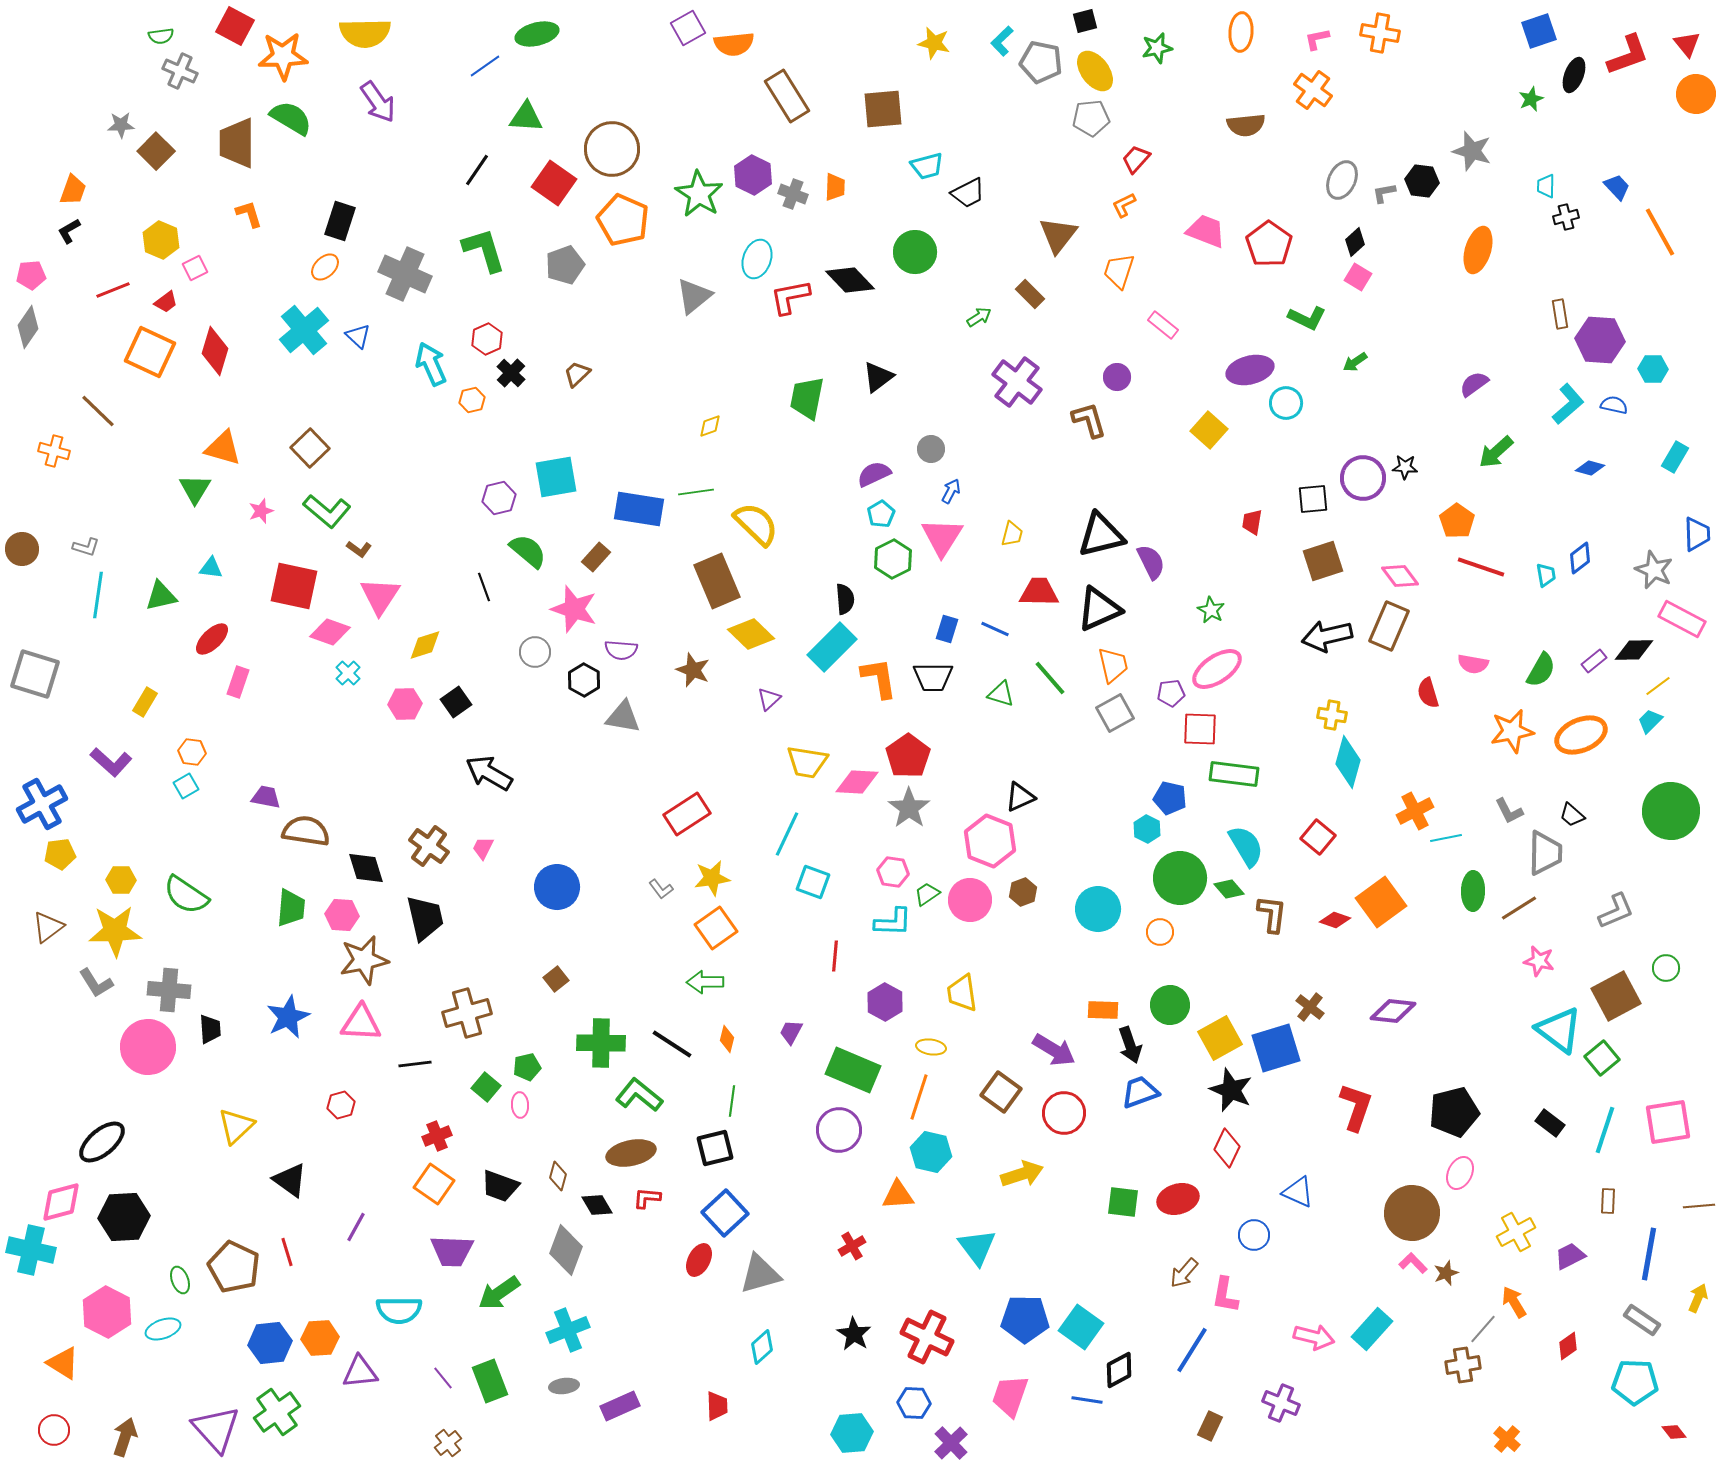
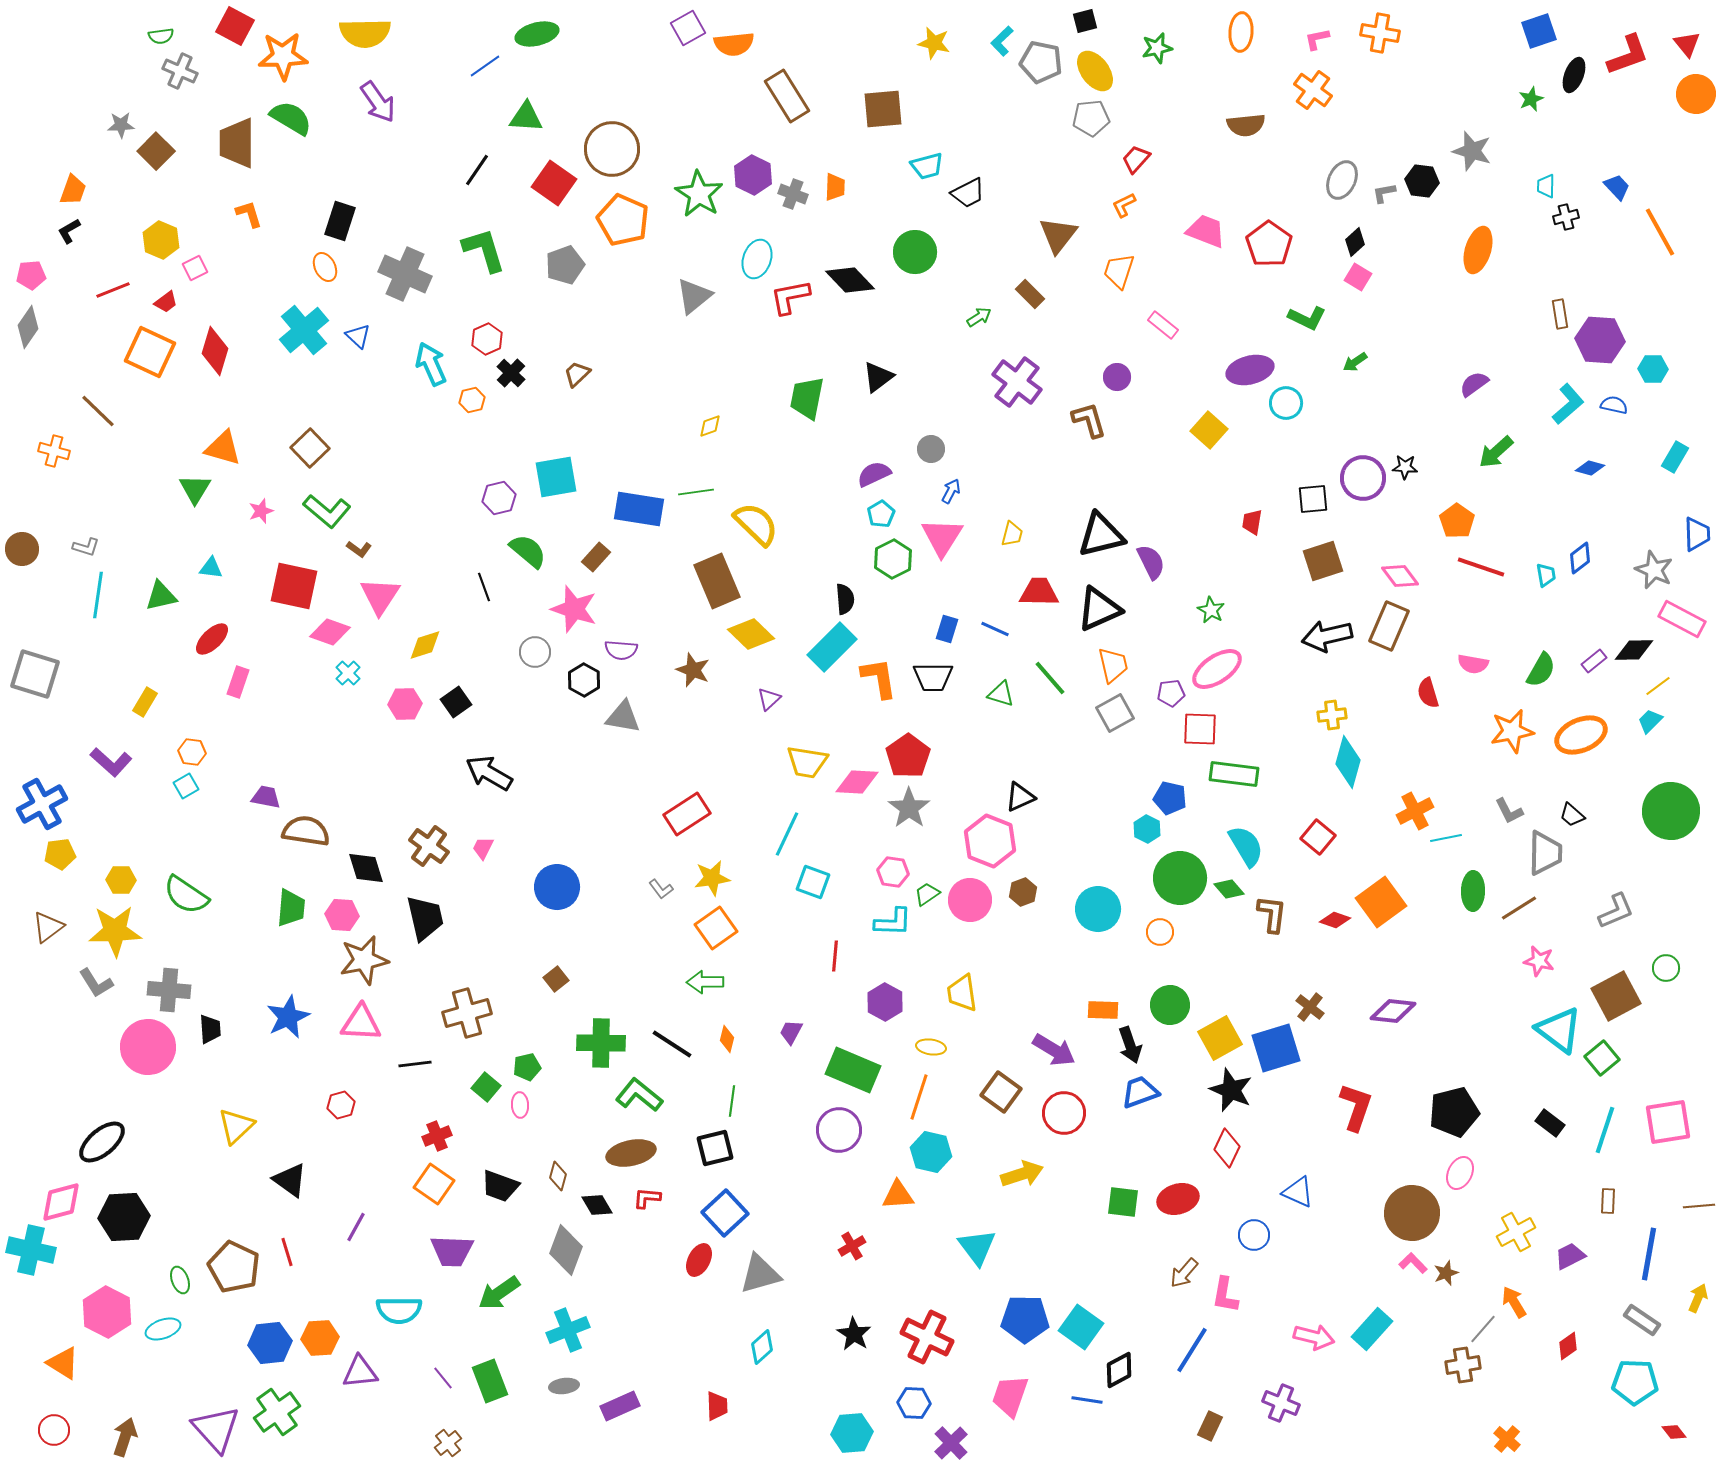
orange ellipse at (325, 267): rotated 72 degrees counterclockwise
yellow cross at (1332, 715): rotated 16 degrees counterclockwise
